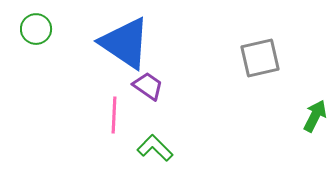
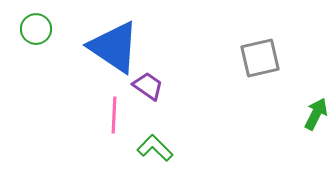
blue triangle: moved 11 px left, 4 px down
green arrow: moved 1 px right, 2 px up
